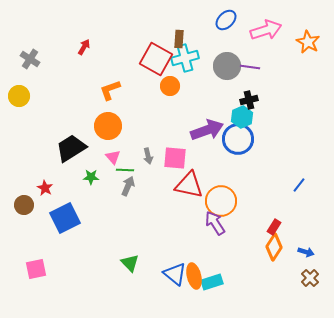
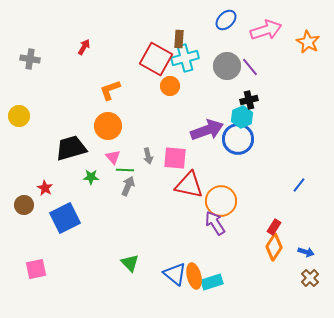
gray cross at (30, 59): rotated 24 degrees counterclockwise
purple line at (250, 67): rotated 42 degrees clockwise
yellow circle at (19, 96): moved 20 px down
black trapezoid at (71, 148): rotated 16 degrees clockwise
